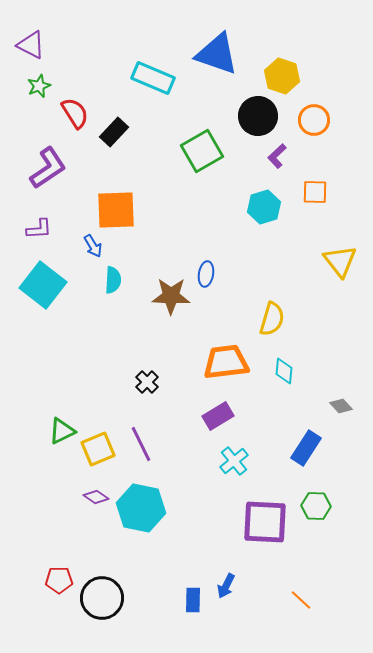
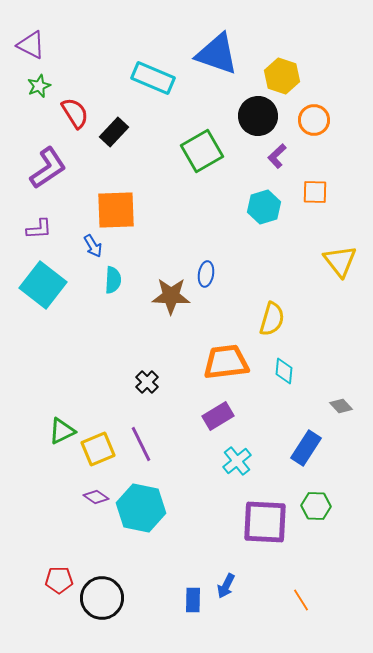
cyan cross at (234, 461): moved 3 px right
orange line at (301, 600): rotated 15 degrees clockwise
